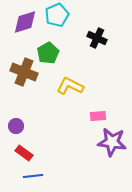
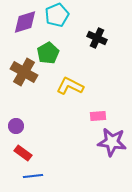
brown cross: rotated 8 degrees clockwise
red rectangle: moved 1 px left
